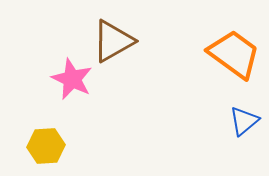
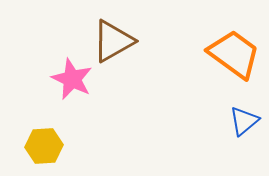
yellow hexagon: moved 2 px left
